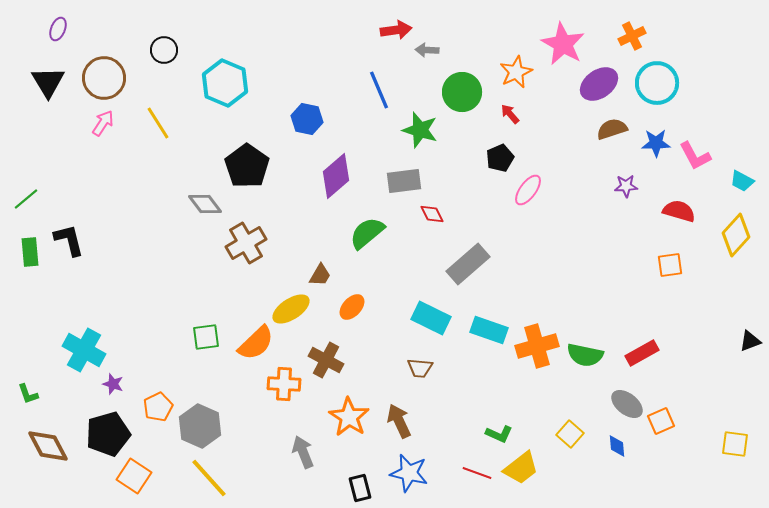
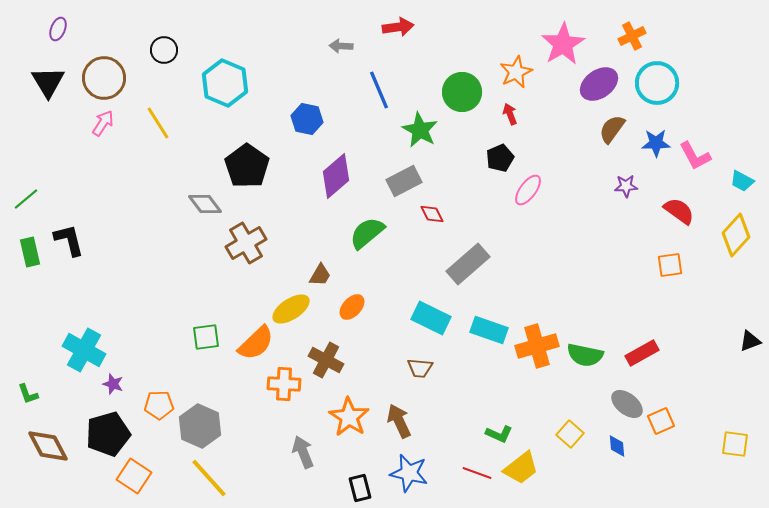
red arrow at (396, 30): moved 2 px right, 3 px up
pink star at (563, 44): rotated 12 degrees clockwise
gray arrow at (427, 50): moved 86 px left, 4 px up
red arrow at (510, 114): rotated 20 degrees clockwise
brown semicircle at (612, 129): rotated 36 degrees counterclockwise
green star at (420, 130): rotated 12 degrees clockwise
gray rectangle at (404, 181): rotated 20 degrees counterclockwise
red semicircle at (679, 211): rotated 20 degrees clockwise
green rectangle at (30, 252): rotated 8 degrees counterclockwise
orange pentagon at (158, 407): moved 1 px right, 2 px up; rotated 24 degrees clockwise
